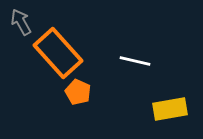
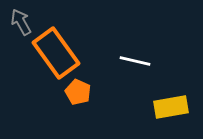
orange rectangle: moved 2 px left; rotated 6 degrees clockwise
yellow rectangle: moved 1 px right, 2 px up
